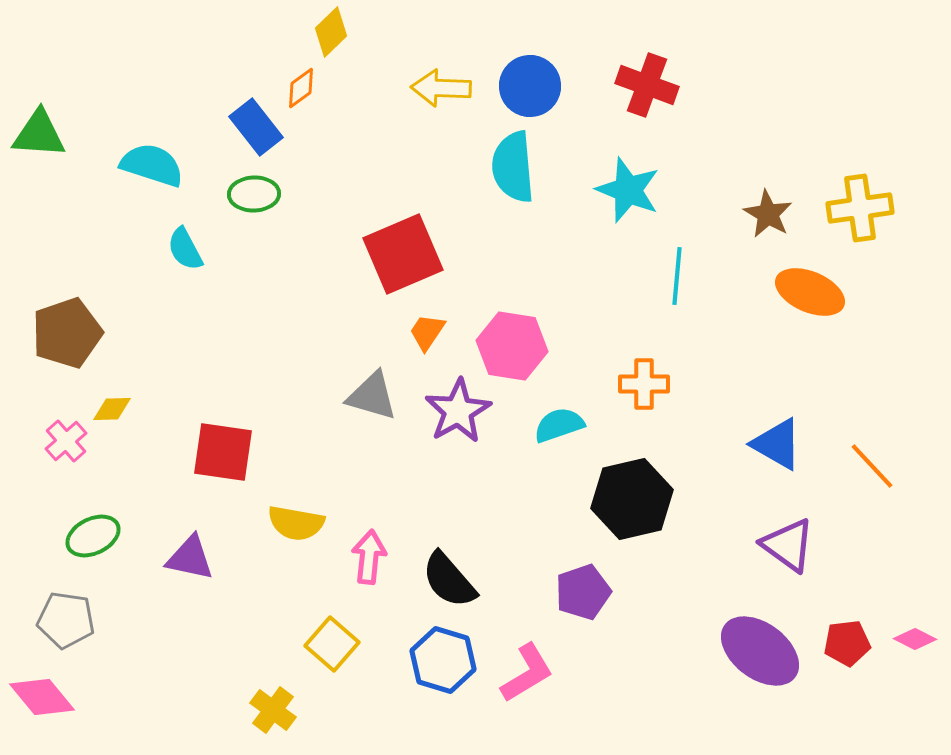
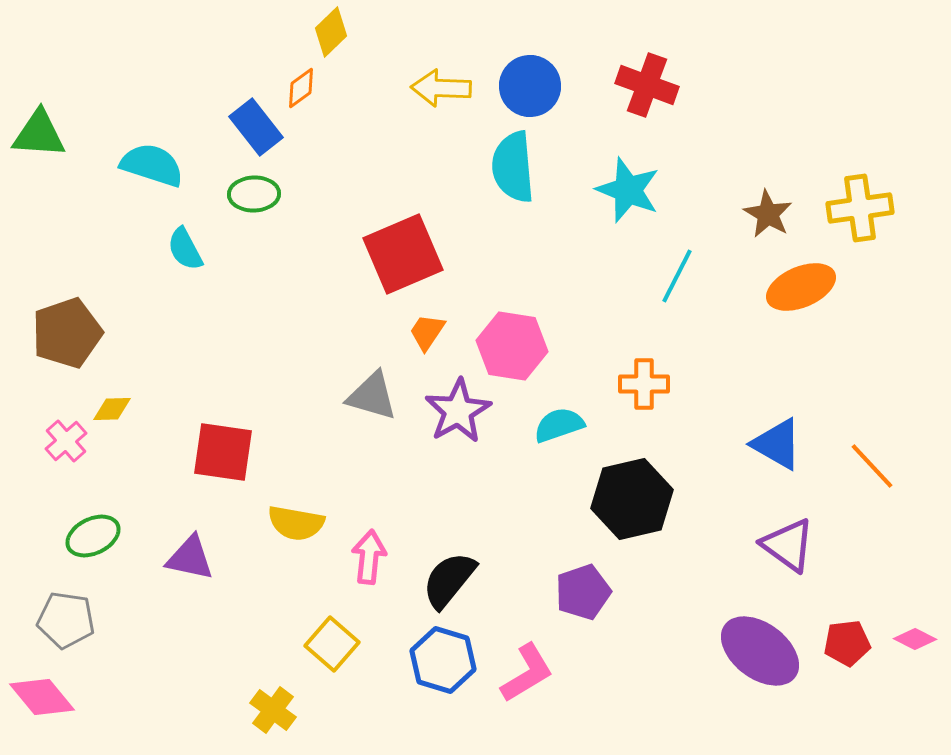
cyan line at (677, 276): rotated 22 degrees clockwise
orange ellipse at (810, 292): moved 9 px left, 5 px up; rotated 46 degrees counterclockwise
black semicircle at (449, 580): rotated 80 degrees clockwise
